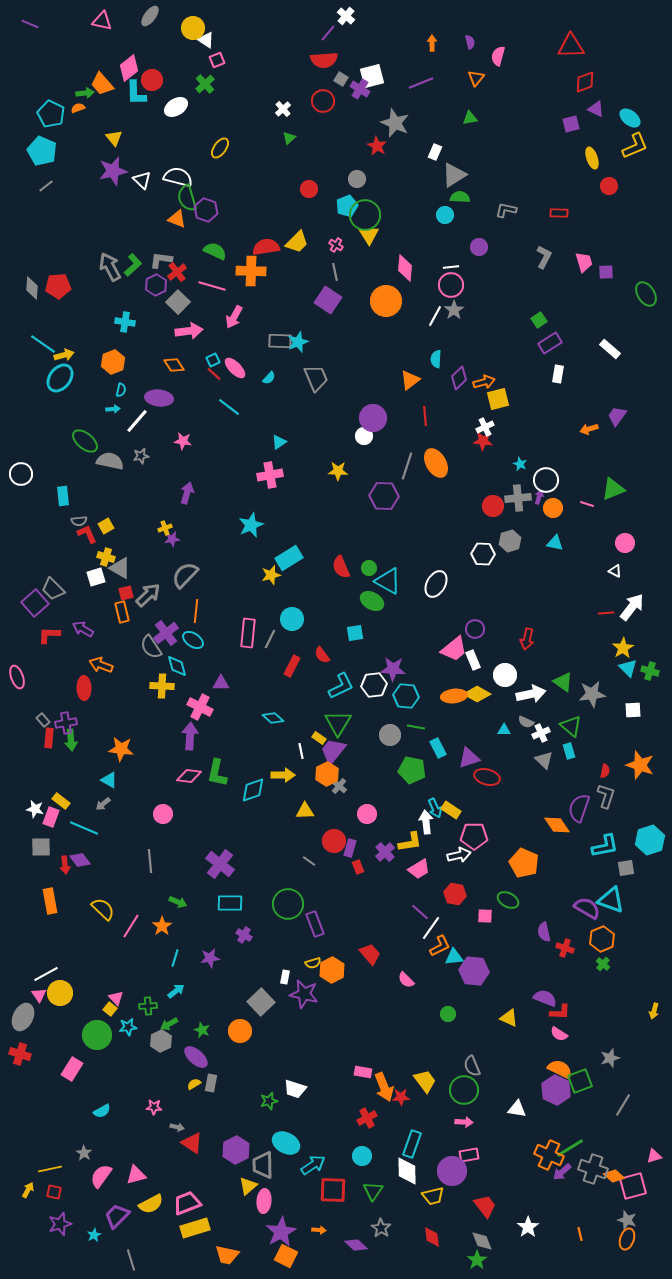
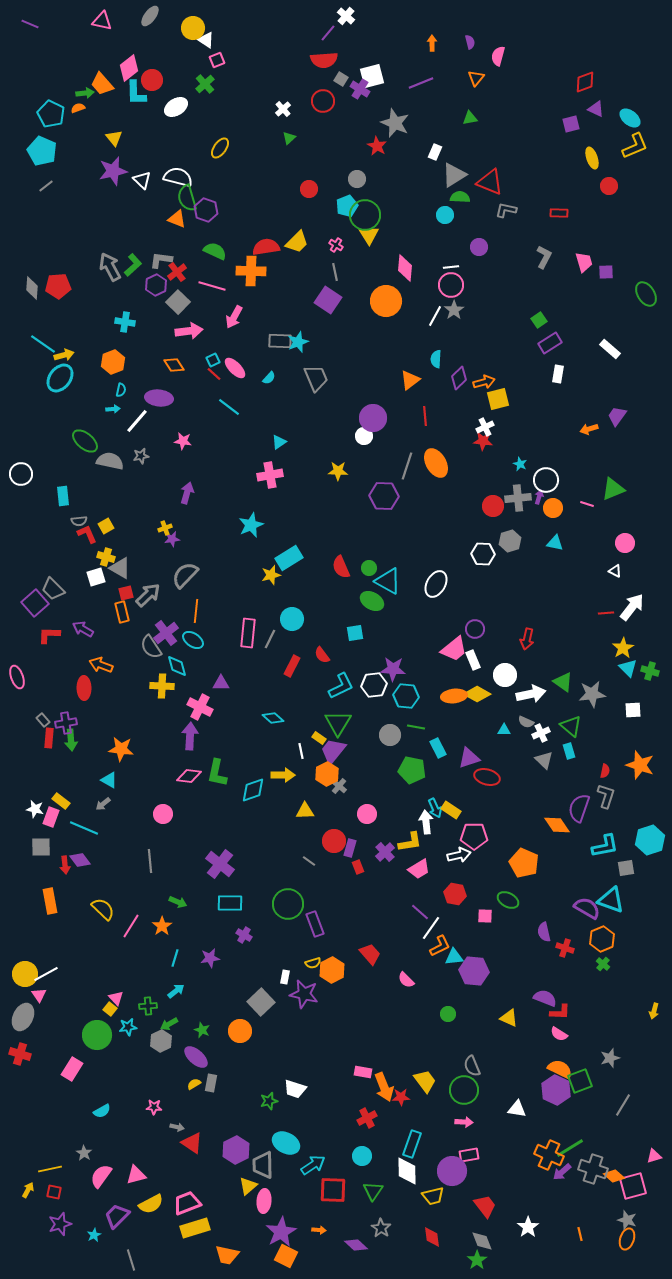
red triangle at (571, 46): moved 81 px left, 136 px down; rotated 24 degrees clockwise
yellow circle at (60, 993): moved 35 px left, 19 px up
